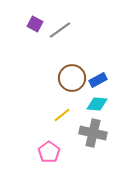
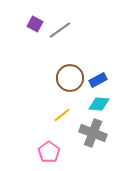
brown circle: moved 2 px left
cyan diamond: moved 2 px right
gray cross: rotated 8 degrees clockwise
